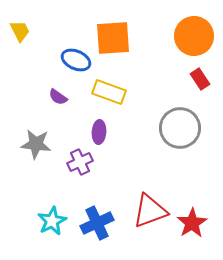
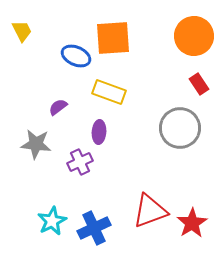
yellow trapezoid: moved 2 px right
blue ellipse: moved 4 px up
red rectangle: moved 1 px left, 5 px down
purple semicircle: moved 10 px down; rotated 108 degrees clockwise
blue cross: moved 3 px left, 5 px down
